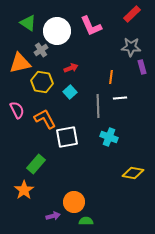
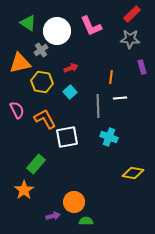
gray star: moved 1 px left, 8 px up
